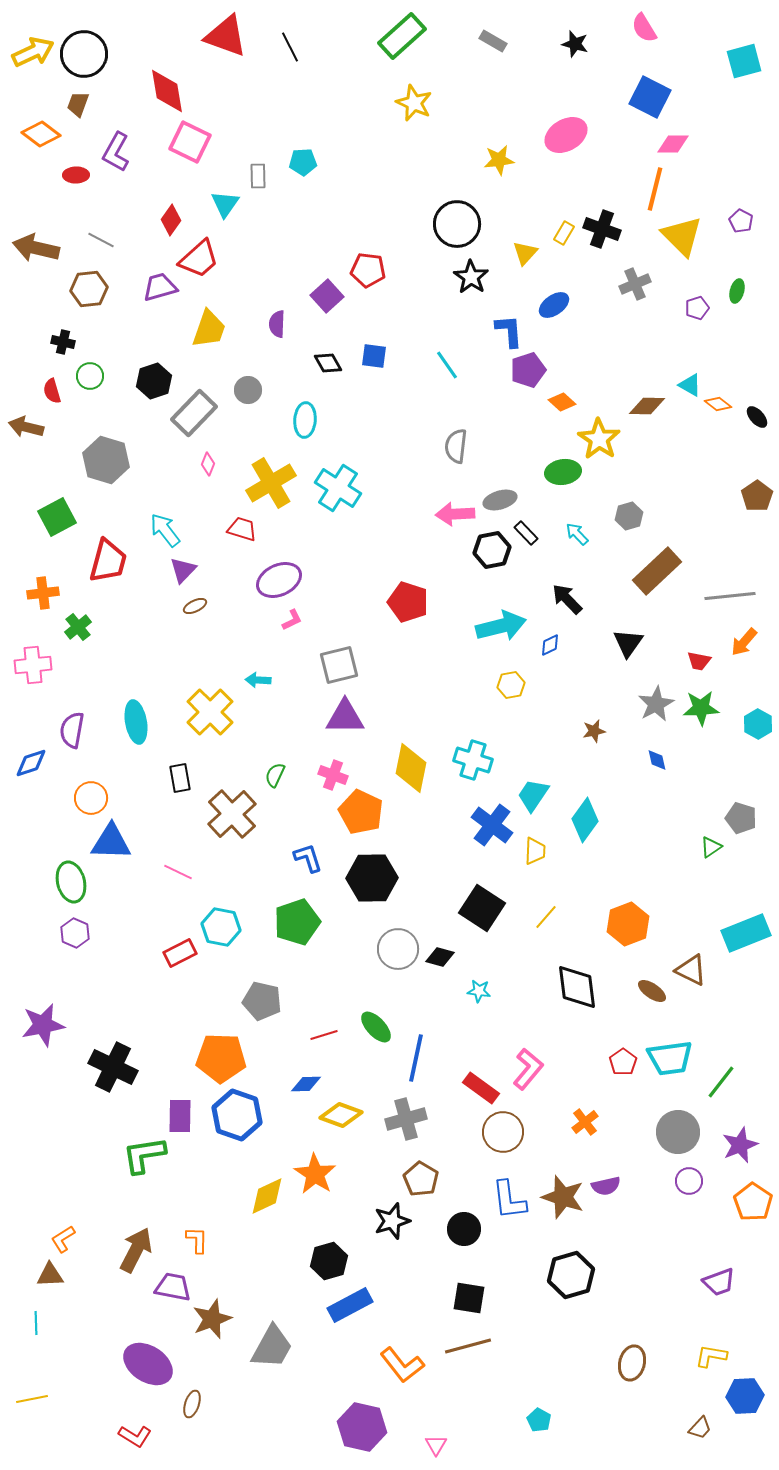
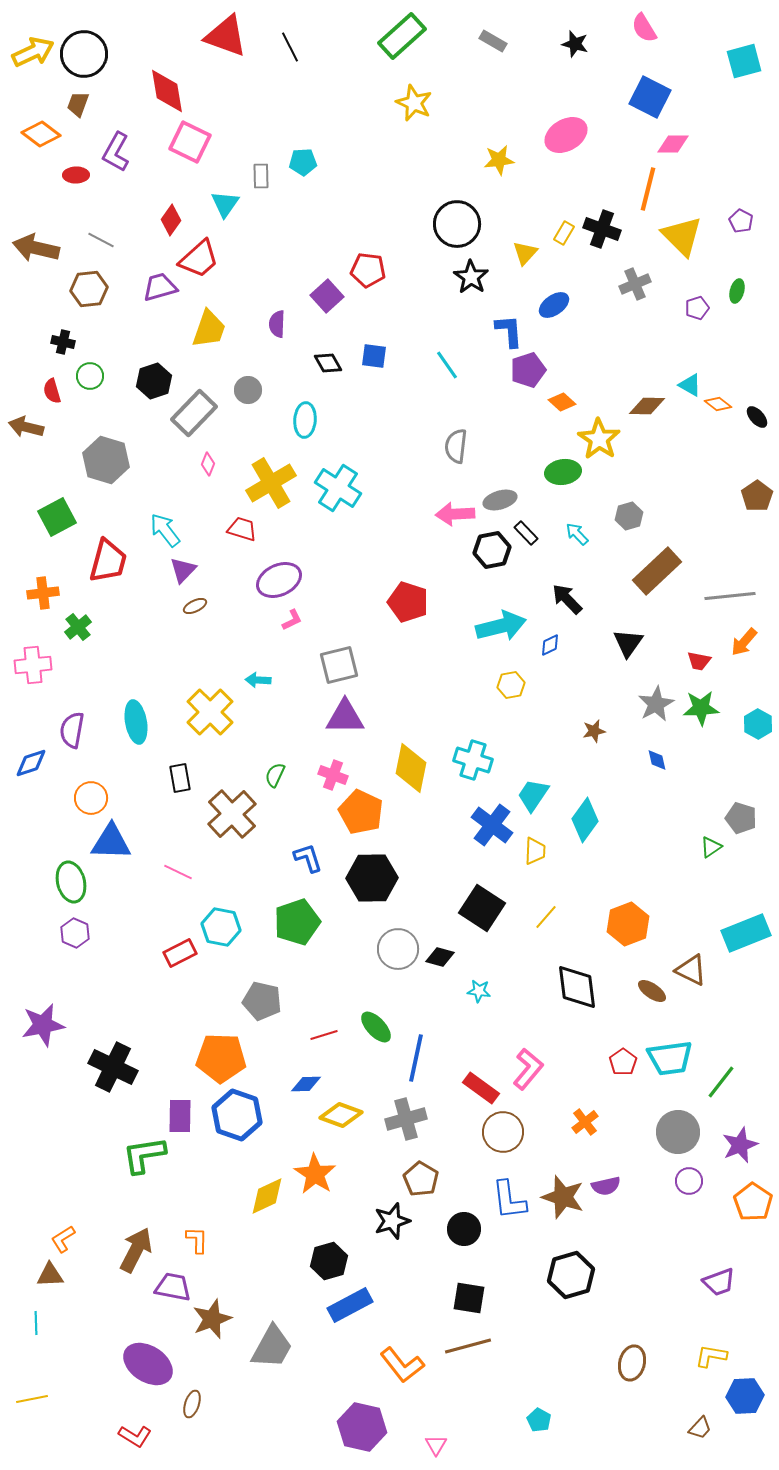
gray rectangle at (258, 176): moved 3 px right
orange line at (655, 189): moved 7 px left
